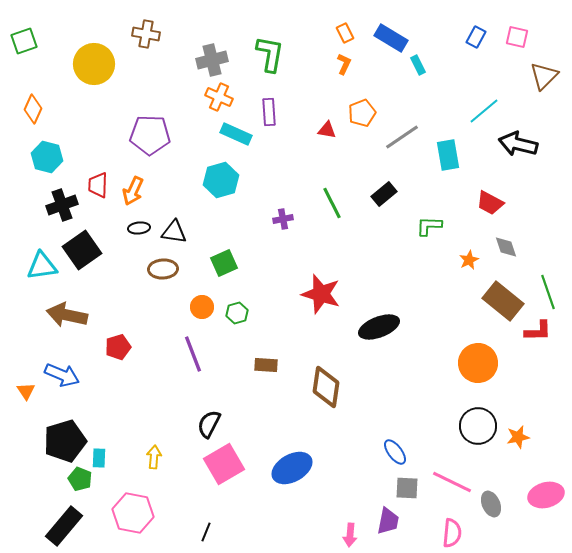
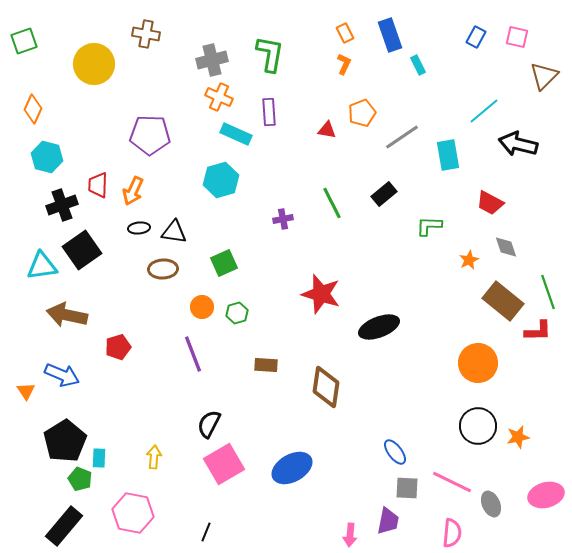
blue rectangle at (391, 38): moved 1 px left, 3 px up; rotated 40 degrees clockwise
black pentagon at (65, 441): rotated 15 degrees counterclockwise
